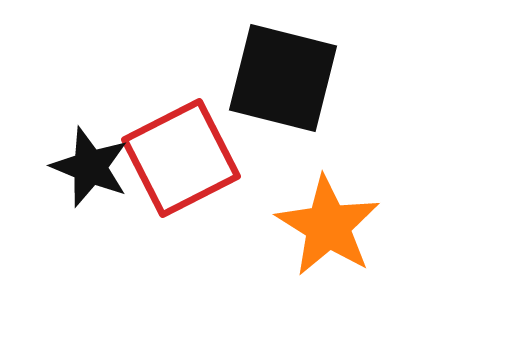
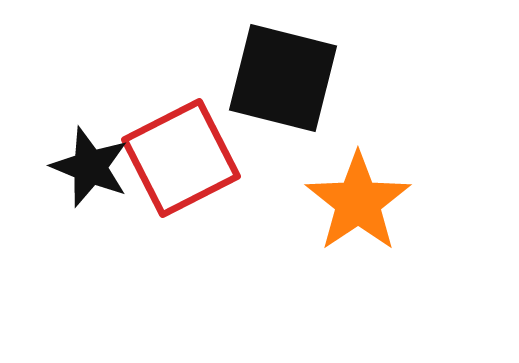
orange star: moved 30 px right, 24 px up; rotated 6 degrees clockwise
